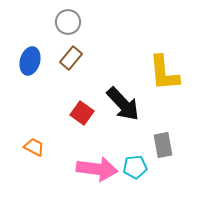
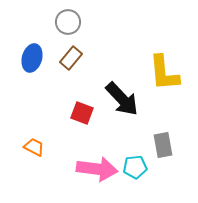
blue ellipse: moved 2 px right, 3 px up
black arrow: moved 1 px left, 5 px up
red square: rotated 15 degrees counterclockwise
